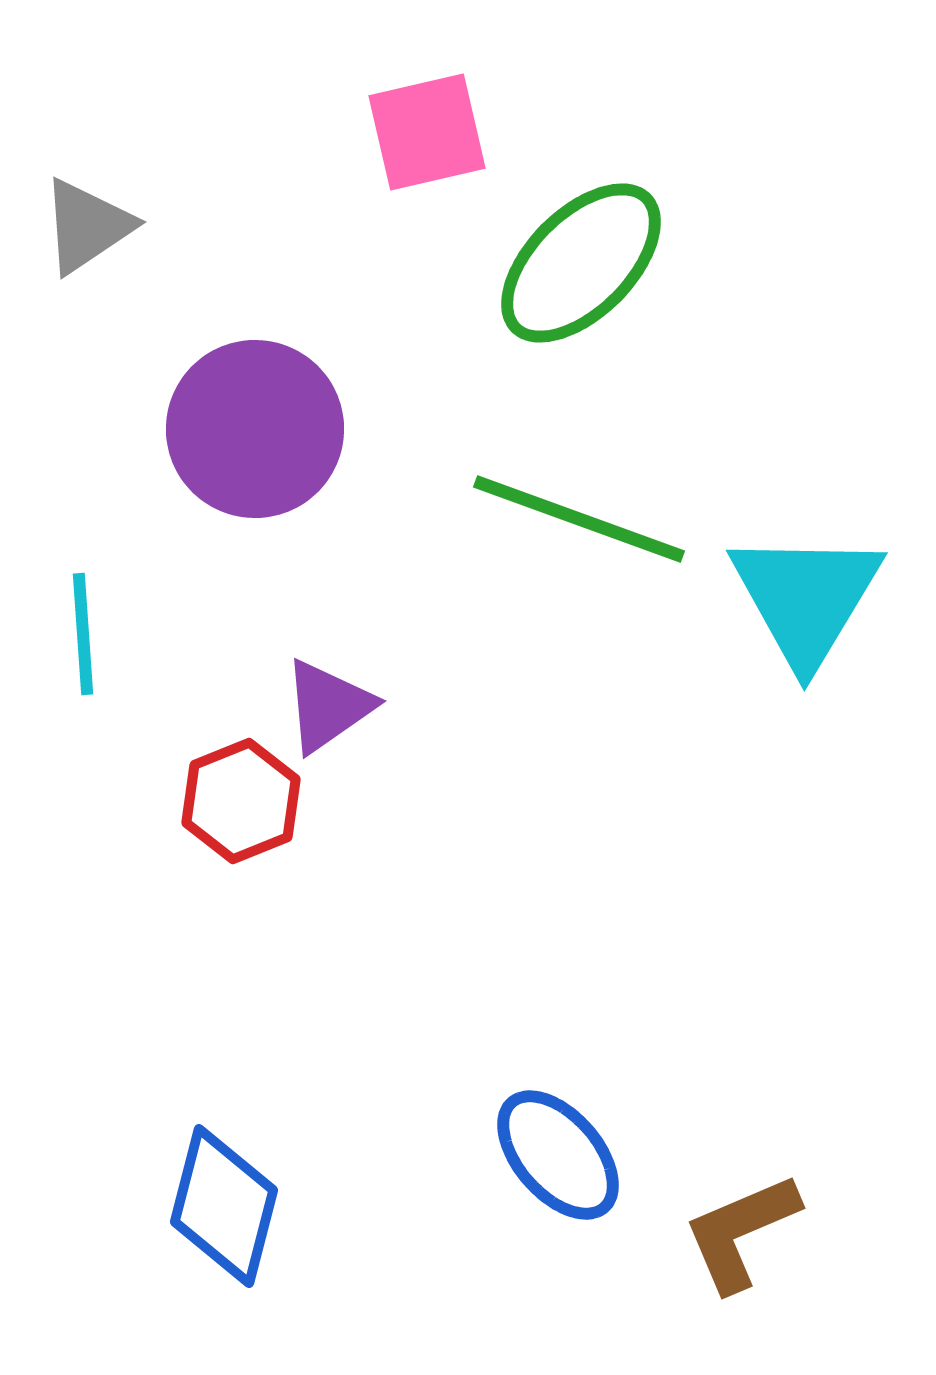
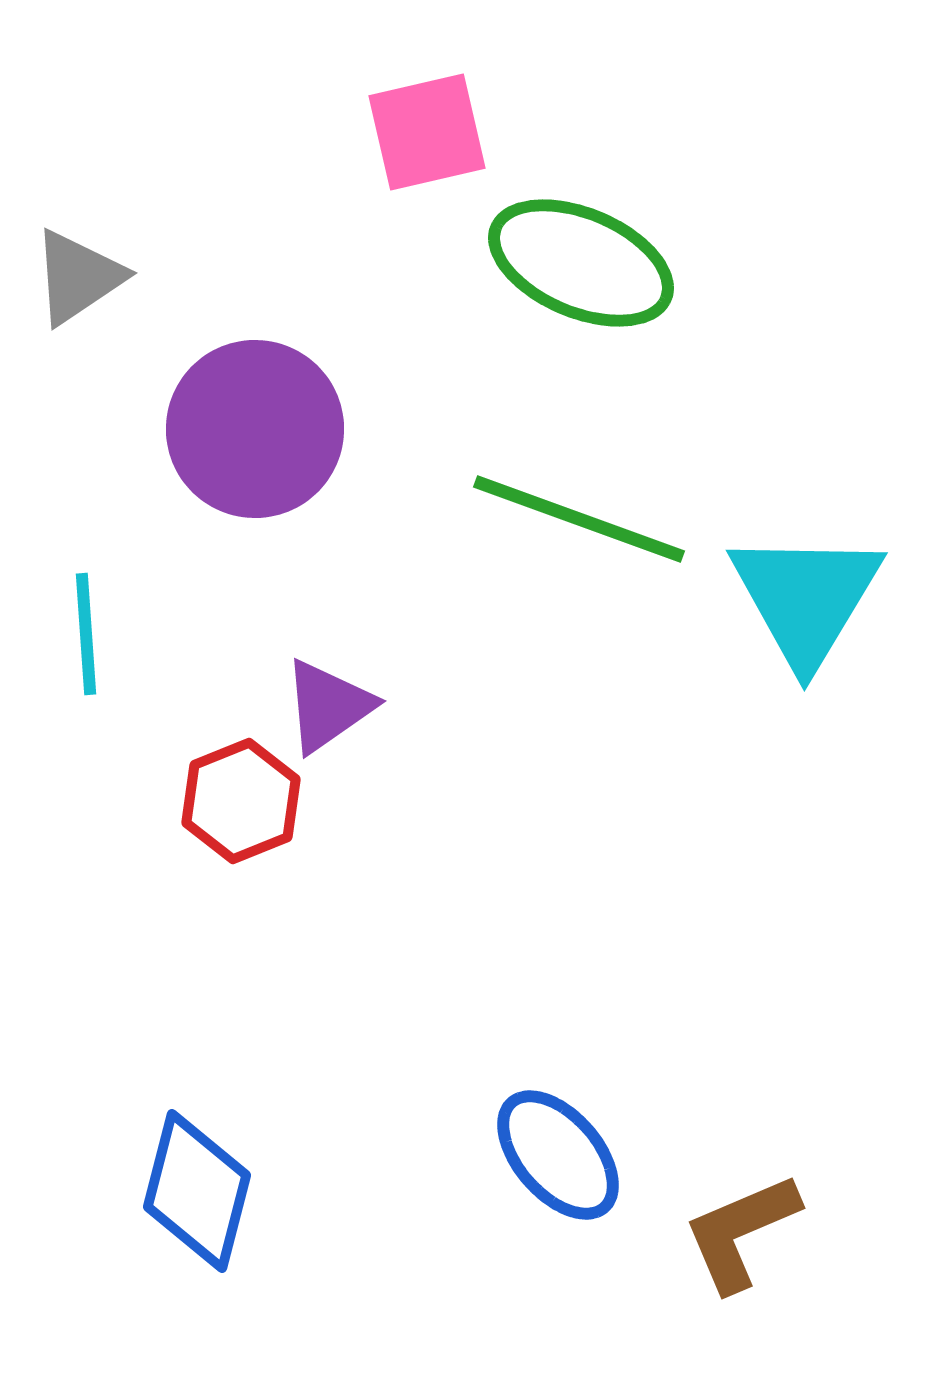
gray triangle: moved 9 px left, 51 px down
green ellipse: rotated 68 degrees clockwise
cyan line: moved 3 px right
blue diamond: moved 27 px left, 15 px up
